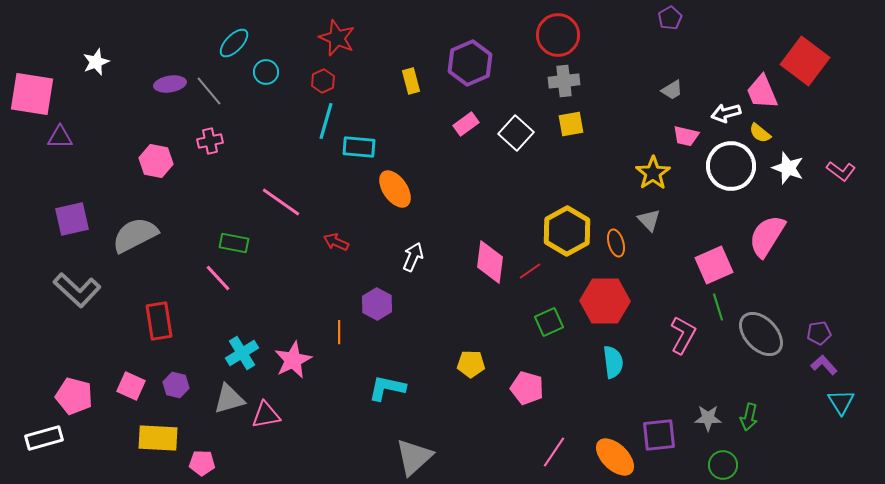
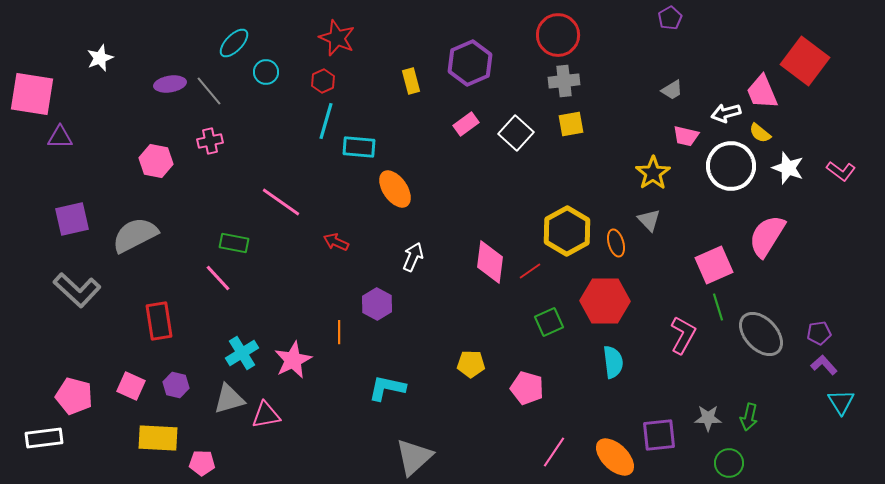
white star at (96, 62): moved 4 px right, 4 px up
white rectangle at (44, 438): rotated 9 degrees clockwise
green circle at (723, 465): moved 6 px right, 2 px up
